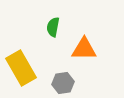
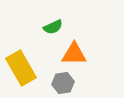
green semicircle: rotated 126 degrees counterclockwise
orange triangle: moved 10 px left, 5 px down
